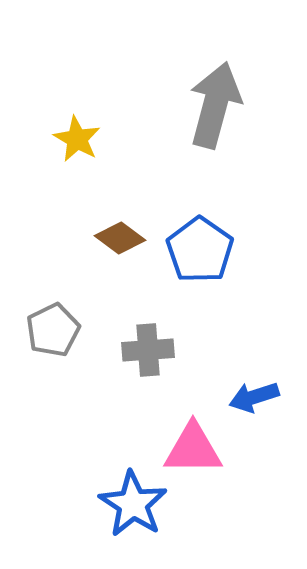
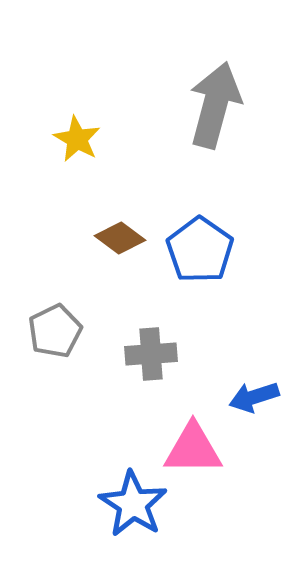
gray pentagon: moved 2 px right, 1 px down
gray cross: moved 3 px right, 4 px down
